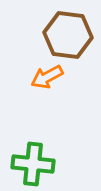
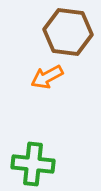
brown hexagon: moved 3 px up
